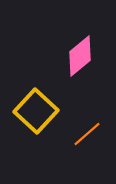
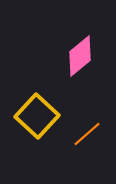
yellow square: moved 1 px right, 5 px down
